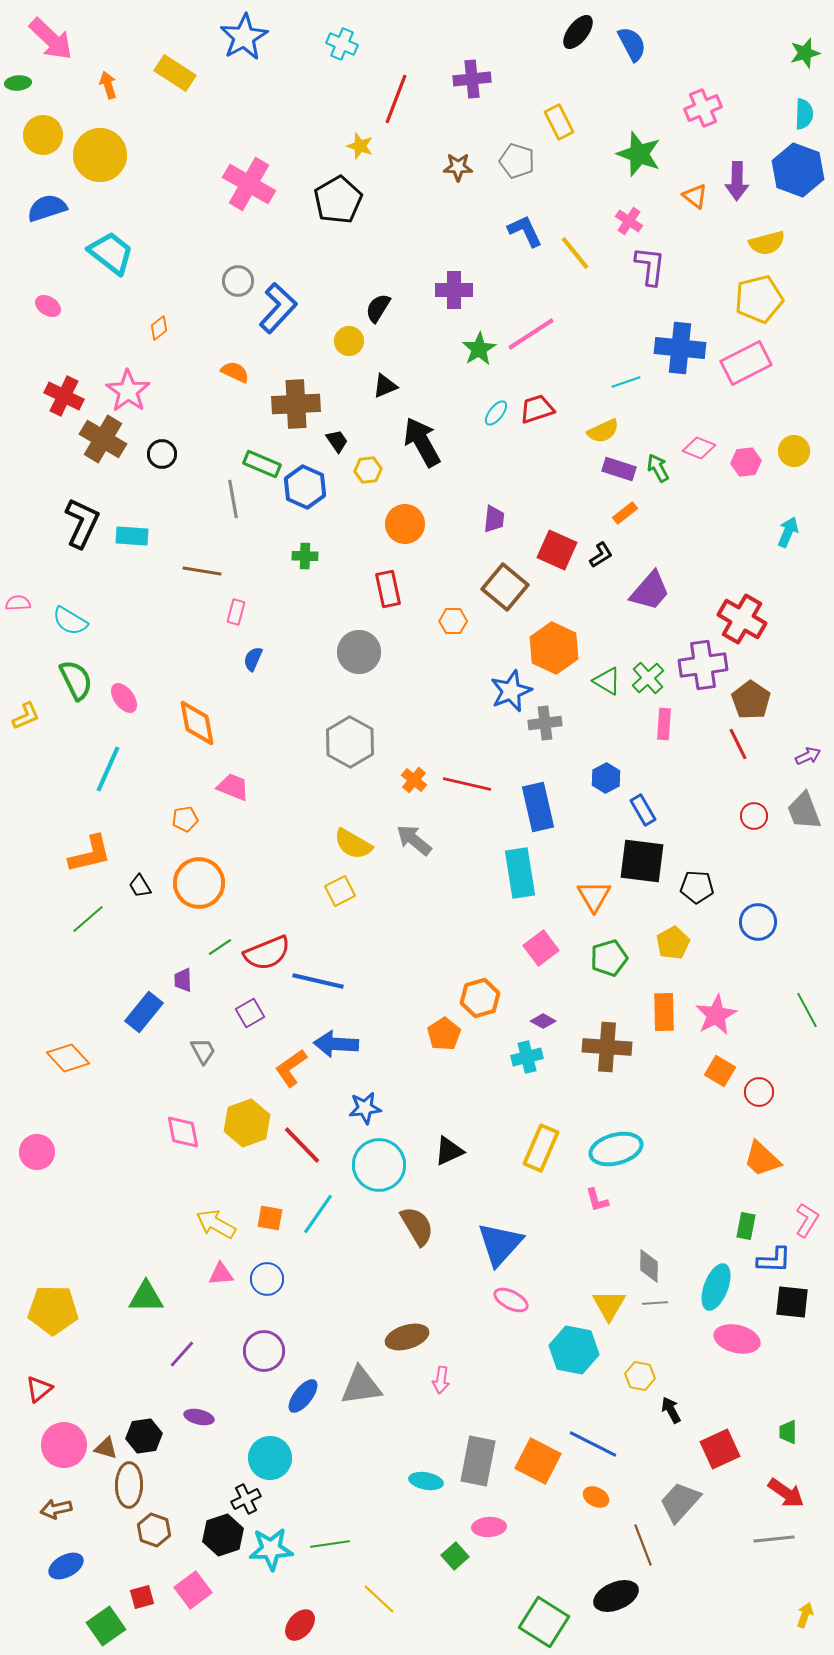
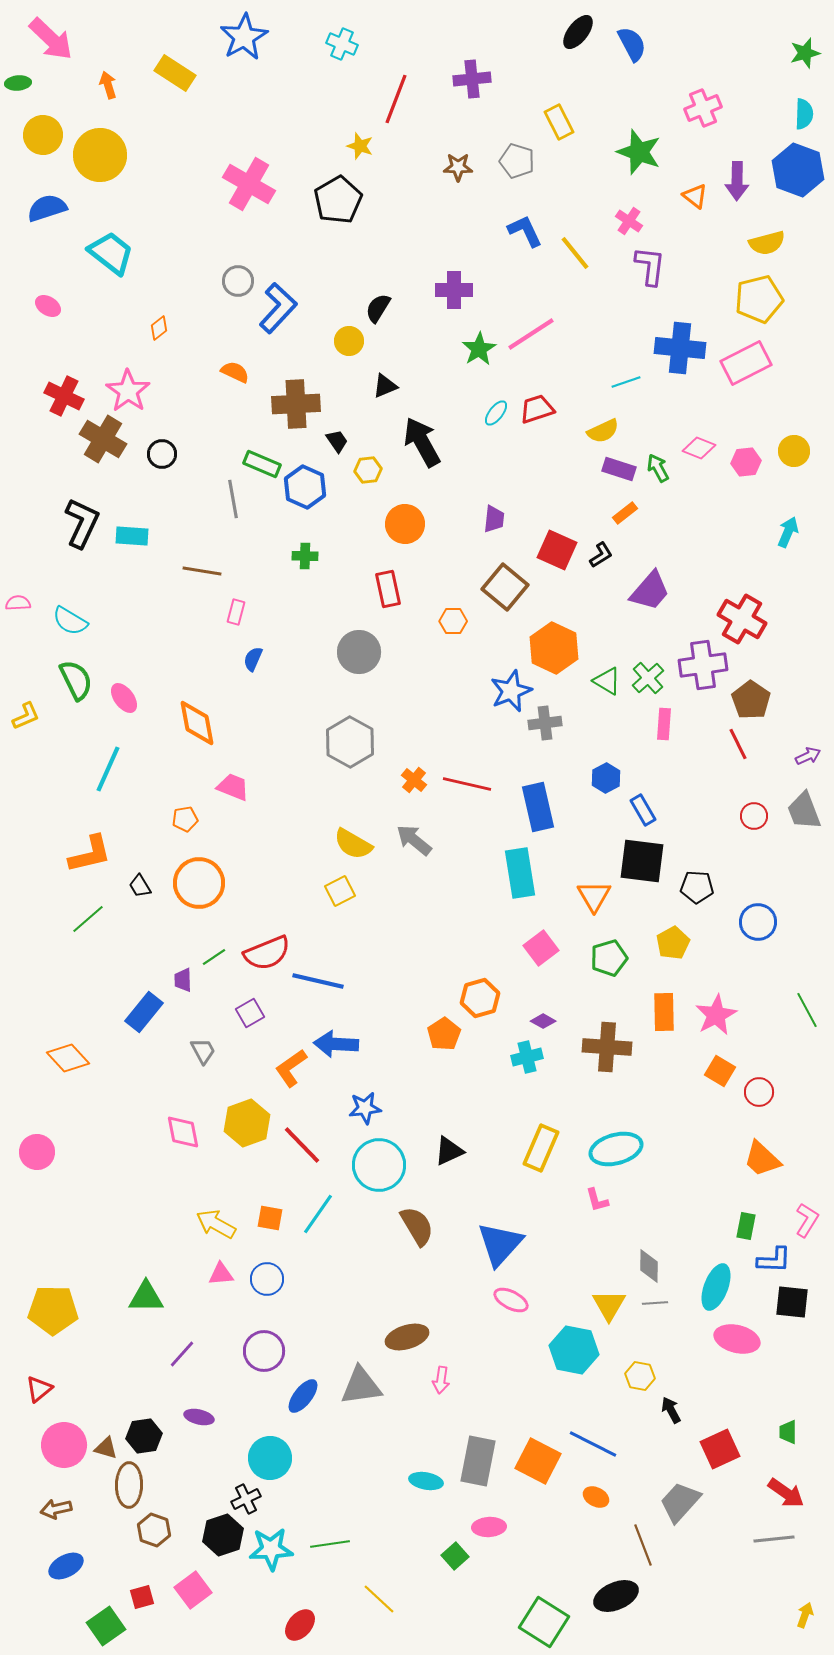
green star at (639, 154): moved 2 px up
green line at (220, 947): moved 6 px left, 10 px down
